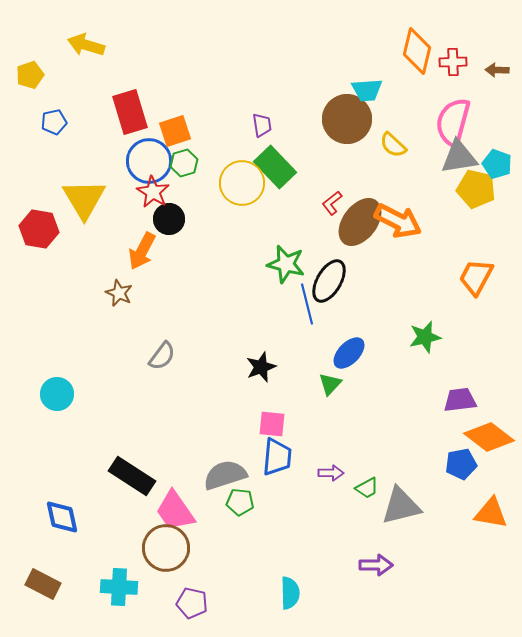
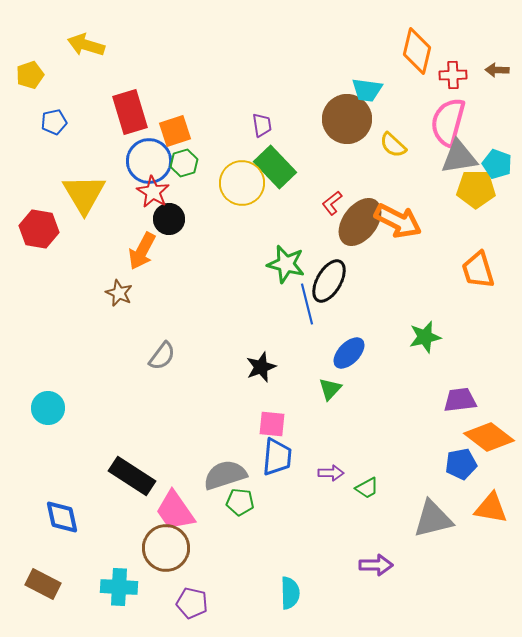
red cross at (453, 62): moved 13 px down
cyan trapezoid at (367, 90): rotated 12 degrees clockwise
pink semicircle at (453, 122): moved 5 px left
yellow pentagon at (476, 189): rotated 12 degrees counterclockwise
yellow triangle at (84, 199): moved 5 px up
orange trapezoid at (476, 277): moved 2 px right, 7 px up; rotated 45 degrees counterclockwise
green triangle at (330, 384): moved 5 px down
cyan circle at (57, 394): moved 9 px left, 14 px down
gray triangle at (401, 506): moved 32 px right, 13 px down
orange triangle at (491, 513): moved 5 px up
